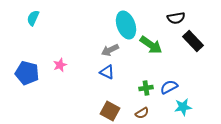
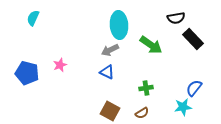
cyan ellipse: moved 7 px left; rotated 16 degrees clockwise
black rectangle: moved 2 px up
blue semicircle: moved 25 px right, 1 px down; rotated 24 degrees counterclockwise
